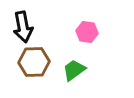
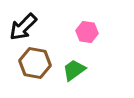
black arrow: rotated 56 degrees clockwise
brown hexagon: moved 1 px right, 1 px down; rotated 12 degrees clockwise
